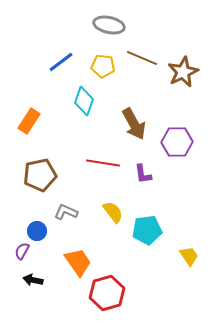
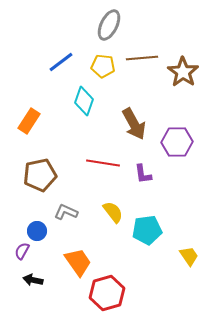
gray ellipse: rotated 76 degrees counterclockwise
brown line: rotated 28 degrees counterclockwise
brown star: rotated 12 degrees counterclockwise
